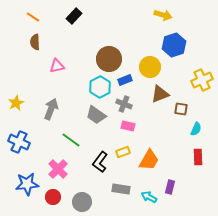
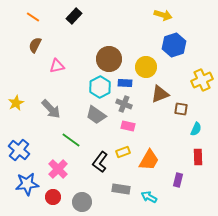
brown semicircle: moved 3 px down; rotated 28 degrees clockwise
yellow circle: moved 4 px left
blue rectangle: moved 3 px down; rotated 24 degrees clockwise
gray arrow: rotated 115 degrees clockwise
blue cross: moved 8 px down; rotated 15 degrees clockwise
purple rectangle: moved 8 px right, 7 px up
